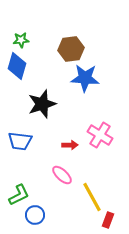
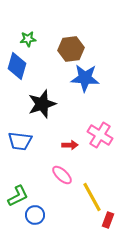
green star: moved 7 px right, 1 px up
green L-shape: moved 1 px left, 1 px down
